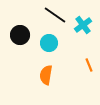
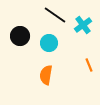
black circle: moved 1 px down
